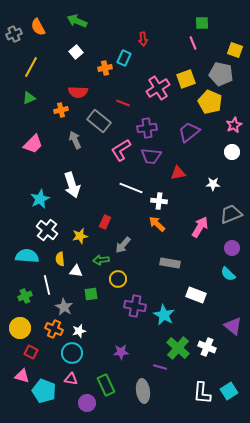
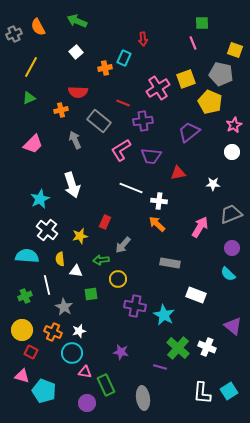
purple cross at (147, 128): moved 4 px left, 7 px up
yellow circle at (20, 328): moved 2 px right, 2 px down
orange cross at (54, 329): moved 1 px left, 3 px down
purple star at (121, 352): rotated 14 degrees clockwise
pink triangle at (71, 379): moved 14 px right, 7 px up
gray ellipse at (143, 391): moved 7 px down
